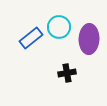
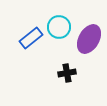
purple ellipse: rotated 28 degrees clockwise
